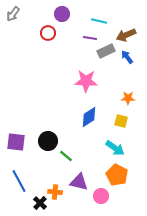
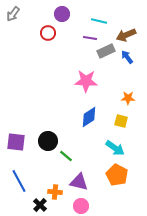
pink circle: moved 20 px left, 10 px down
black cross: moved 2 px down
